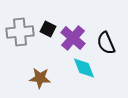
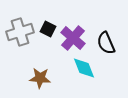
gray cross: rotated 12 degrees counterclockwise
